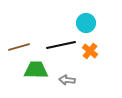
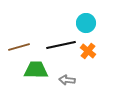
orange cross: moved 2 px left
